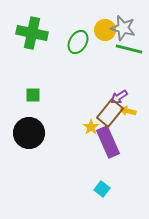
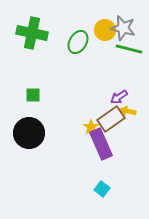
brown rectangle: moved 1 px right, 6 px down; rotated 16 degrees clockwise
purple rectangle: moved 7 px left, 2 px down
